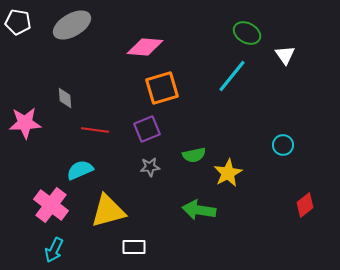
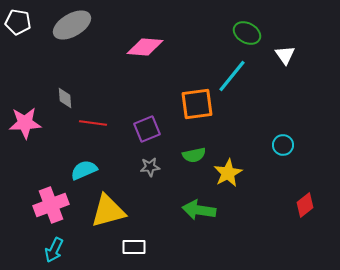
orange square: moved 35 px right, 16 px down; rotated 8 degrees clockwise
red line: moved 2 px left, 7 px up
cyan semicircle: moved 4 px right
pink cross: rotated 32 degrees clockwise
